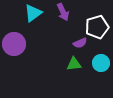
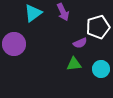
white pentagon: moved 1 px right
cyan circle: moved 6 px down
